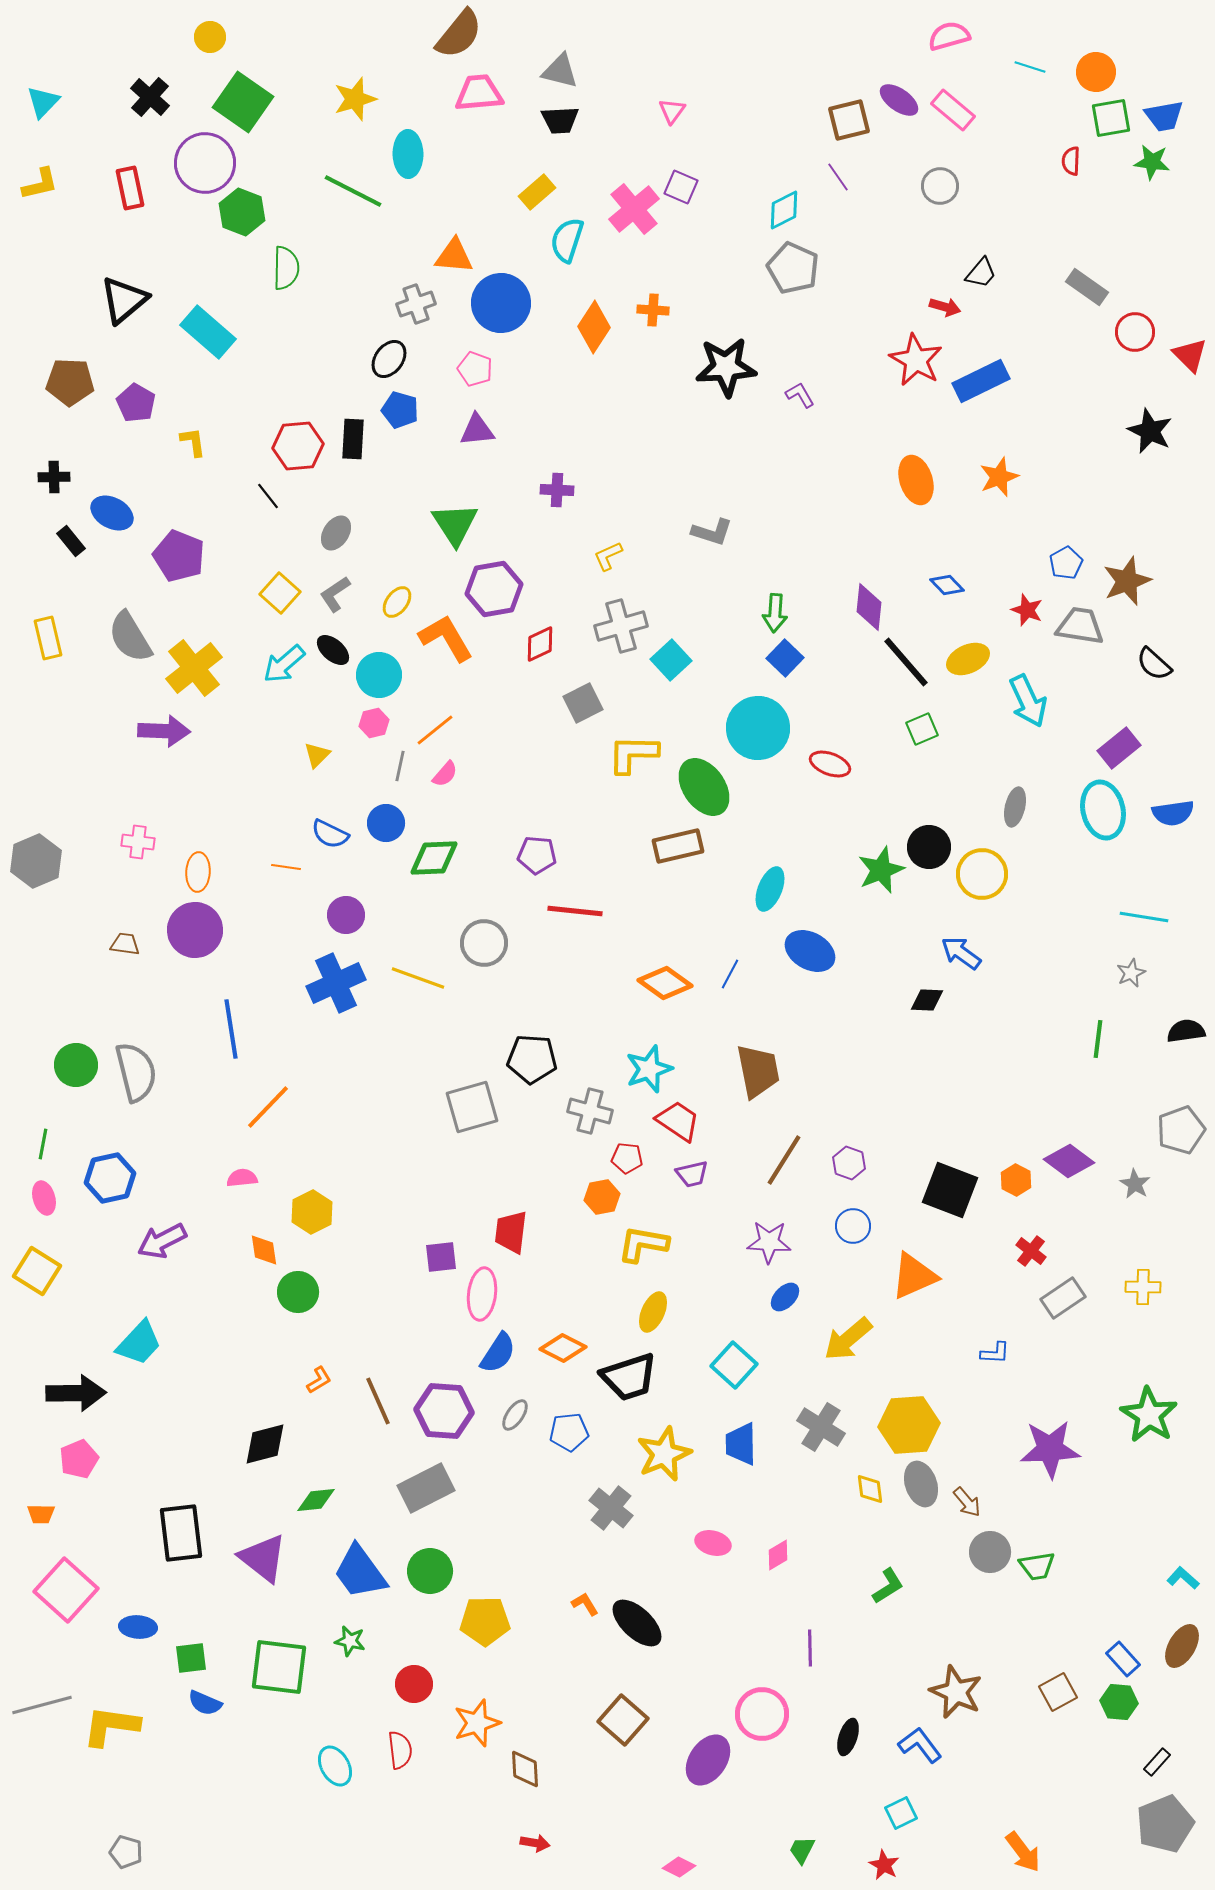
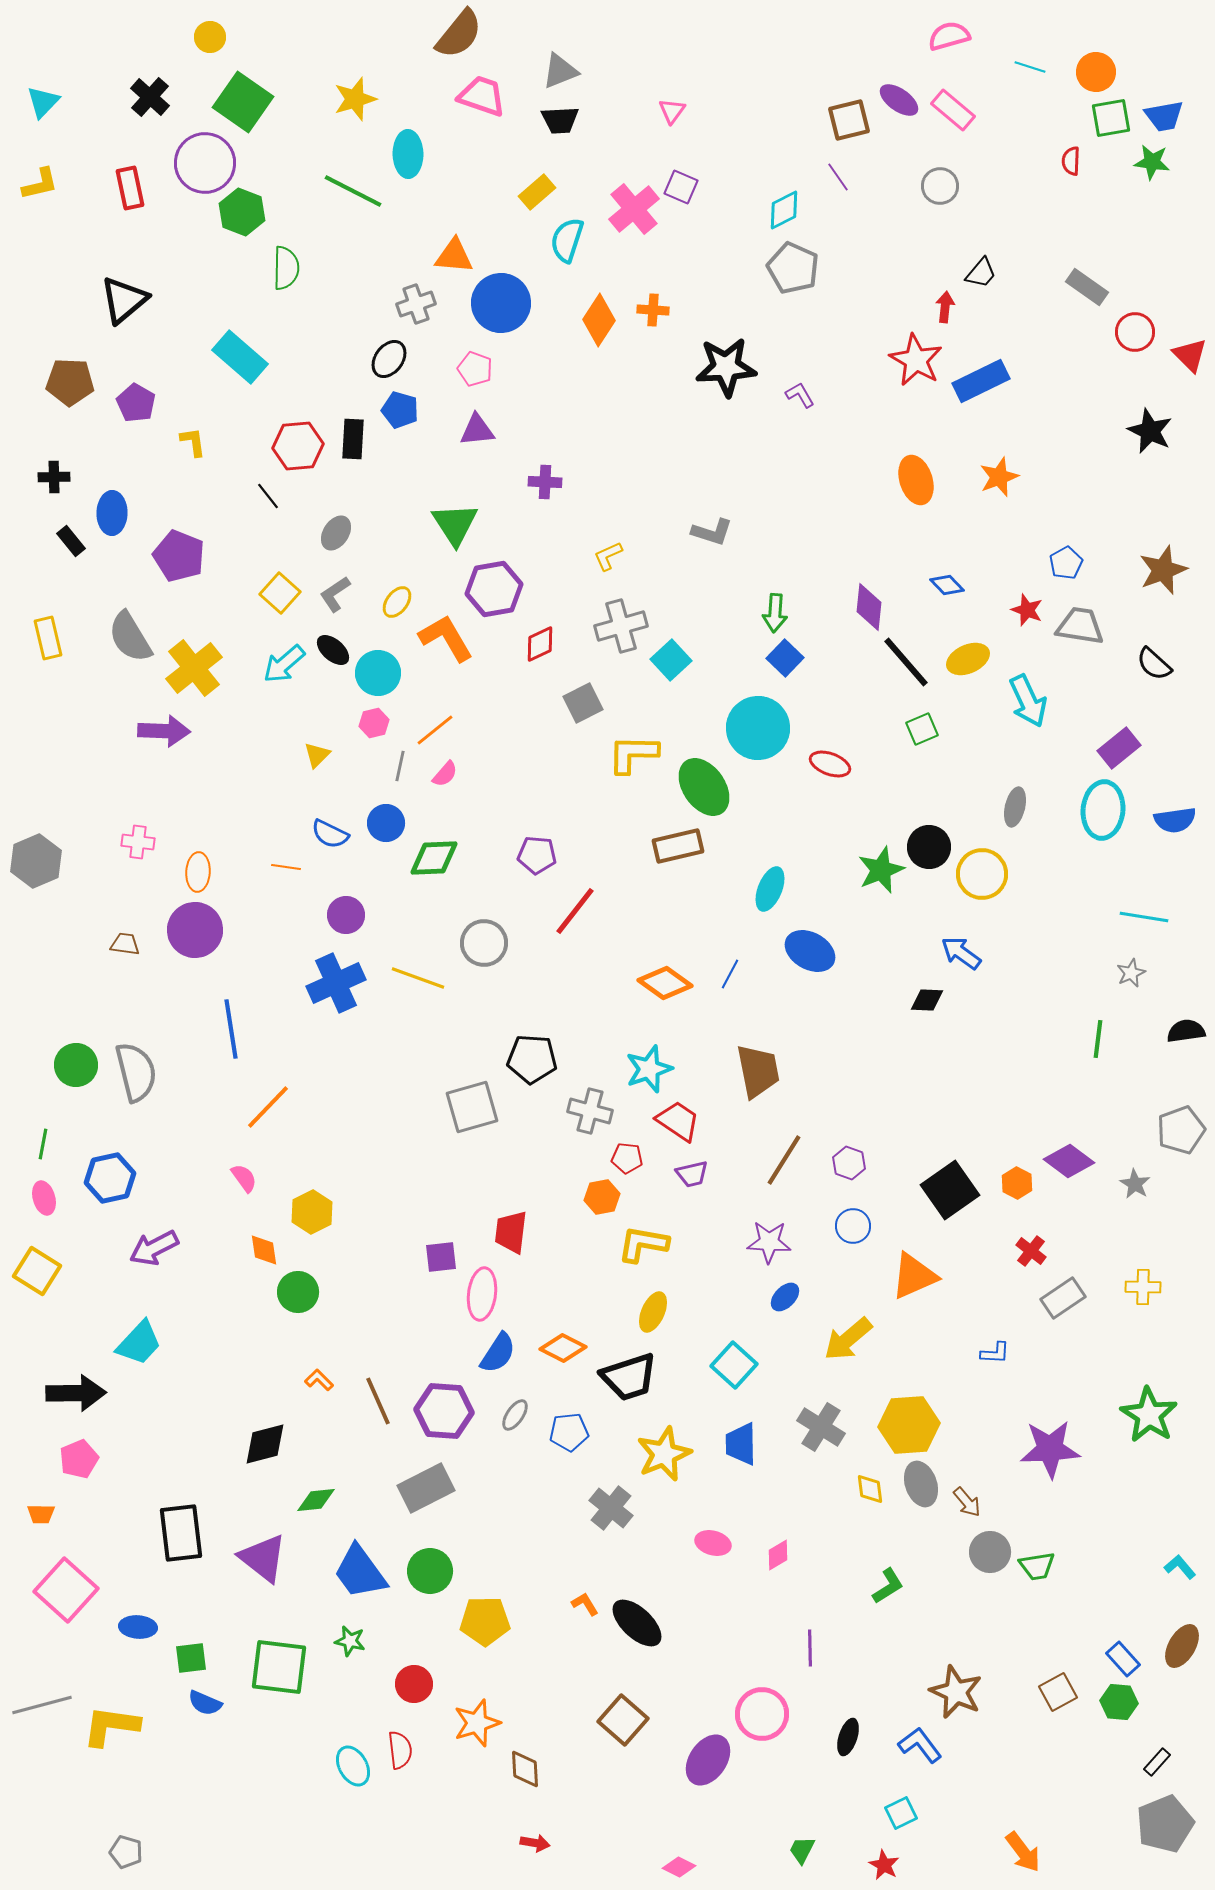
gray triangle at (560, 71): rotated 36 degrees counterclockwise
pink trapezoid at (479, 93): moved 3 px right, 3 px down; rotated 24 degrees clockwise
red arrow at (945, 307): rotated 100 degrees counterclockwise
orange diamond at (594, 327): moved 5 px right, 7 px up
cyan rectangle at (208, 332): moved 32 px right, 25 px down
purple cross at (557, 490): moved 12 px left, 8 px up
blue ellipse at (112, 513): rotated 63 degrees clockwise
brown star at (1127, 581): moved 36 px right, 11 px up
cyan circle at (379, 675): moved 1 px left, 2 px up
cyan ellipse at (1103, 810): rotated 18 degrees clockwise
blue semicircle at (1173, 813): moved 2 px right, 7 px down
red line at (575, 911): rotated 58 degrees counterclockwise
pink semicircle at (242, 1178): moved 2 px right; rotated 60 degrees clockwise
orange hexagon at (1016, 1180): moved 1 px right, 3 px down
black square at (950, 1190): rotated 34 degrees clockwise
purple arrow at (162, 1241): moved 8 px left, 7 px down
orange L-shape at (319, 1380): rotated 104 degrees counterclockwise
cyan L-shape at (1183, 1578): moved 3 px left, 11 px up; rotated 8 degrees clockwise
cyan ellipse at (335, 1766): moved 18 px right
